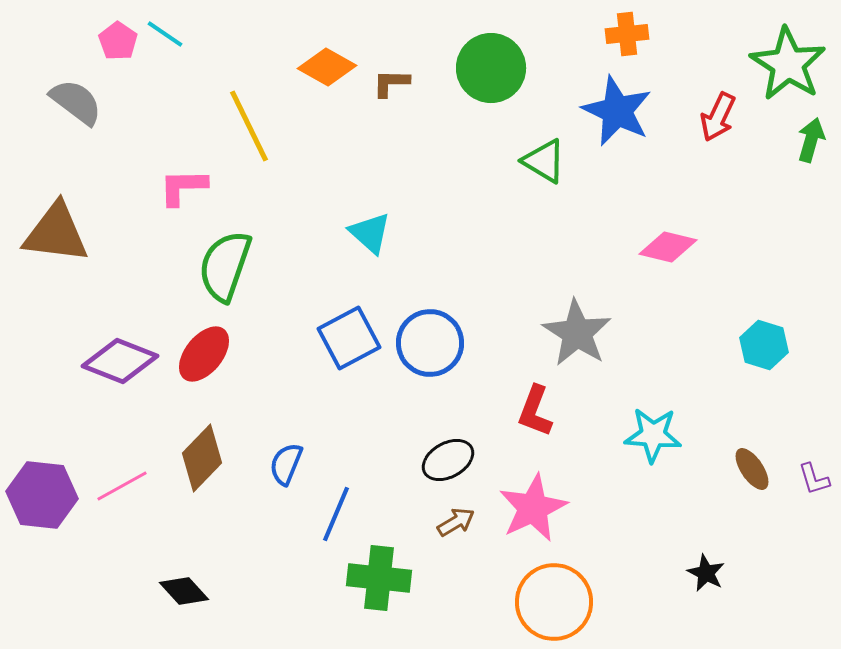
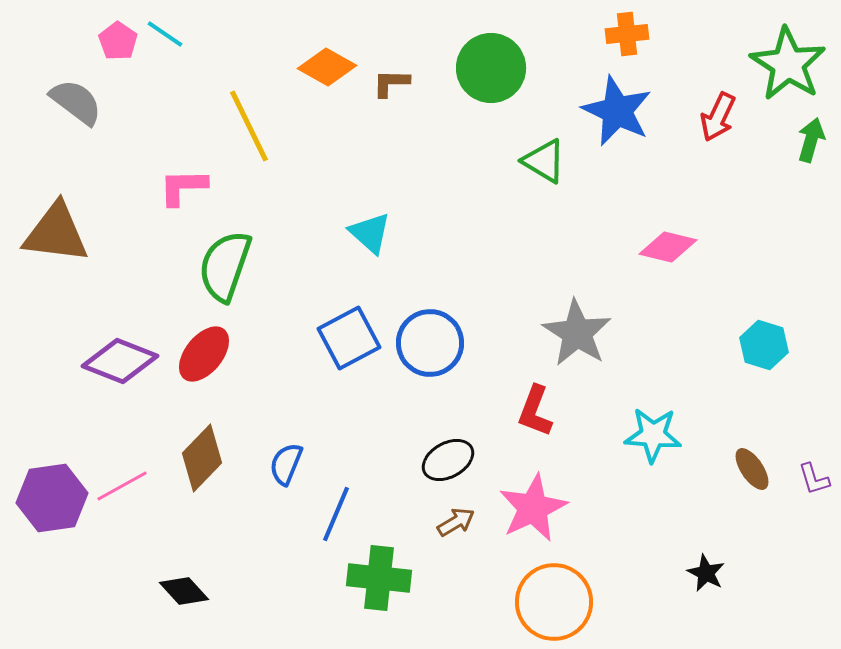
purple hexagon: moved 10 px right, 3 px down; rotated 14 degrees counterclockwise
